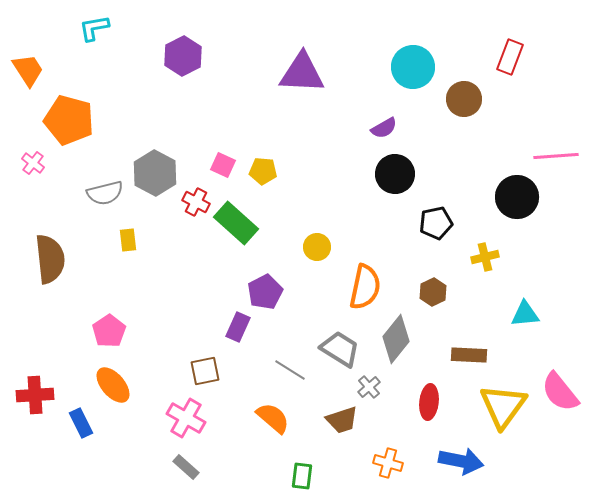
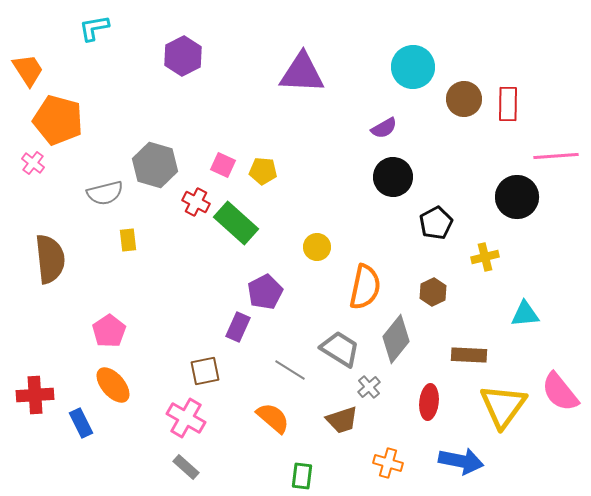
red rectangle at (510, 57): moved 2 px left, 47 px down; rotated 20 degrees counterclockwise
orange pentagon at (69, 120): moved 11 px left
gray hexagon at (155, 173): moved 8 px up; rotated 12 degrees counterclockwise
black circle at (395, 174): moved 2 px left, 3 px down
black pentagon at (436, 223): rotated 16 degrees counterclockwise
